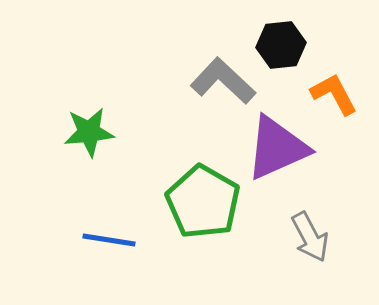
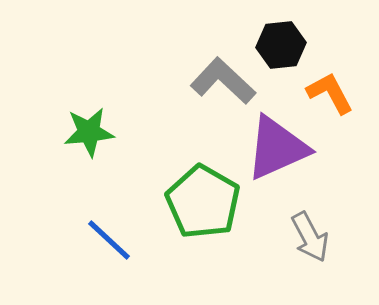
orange L-shape: moved 4 px left, 1 px up
blue line: rotated 34 degrees clockwise
